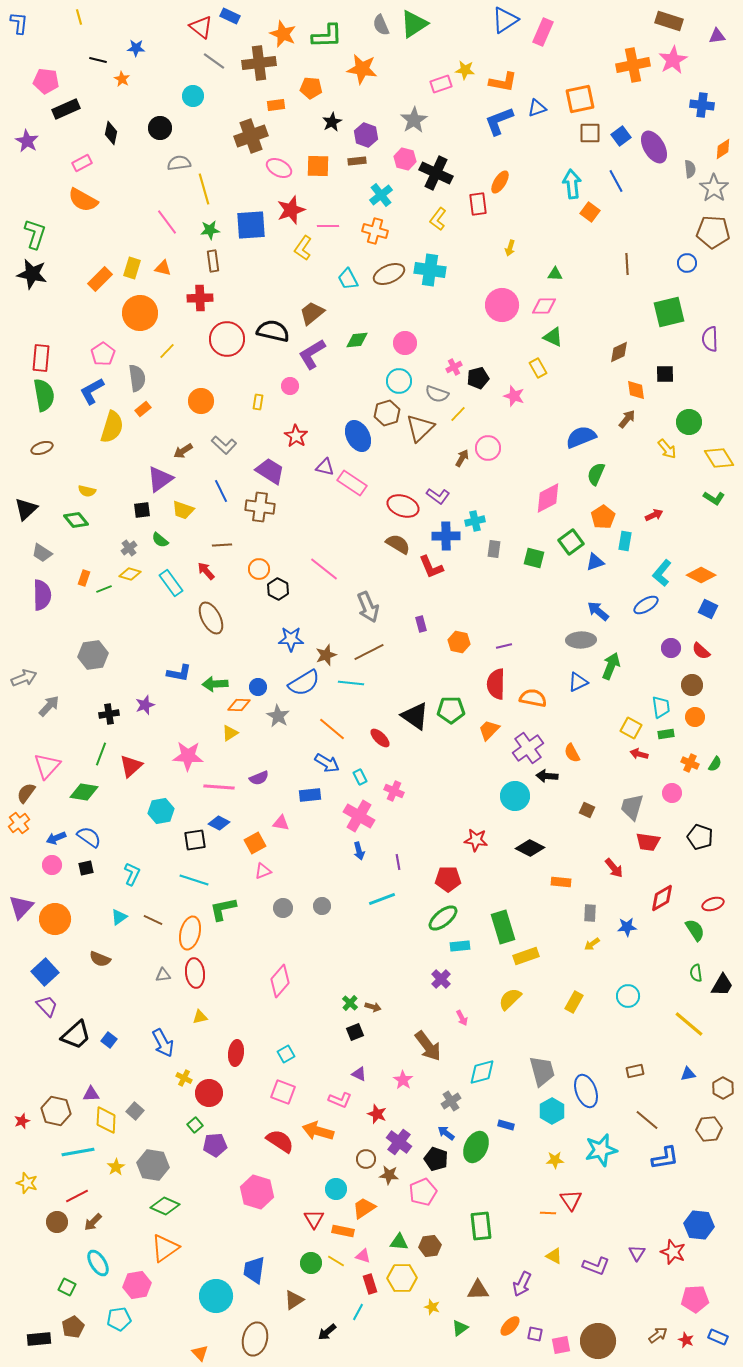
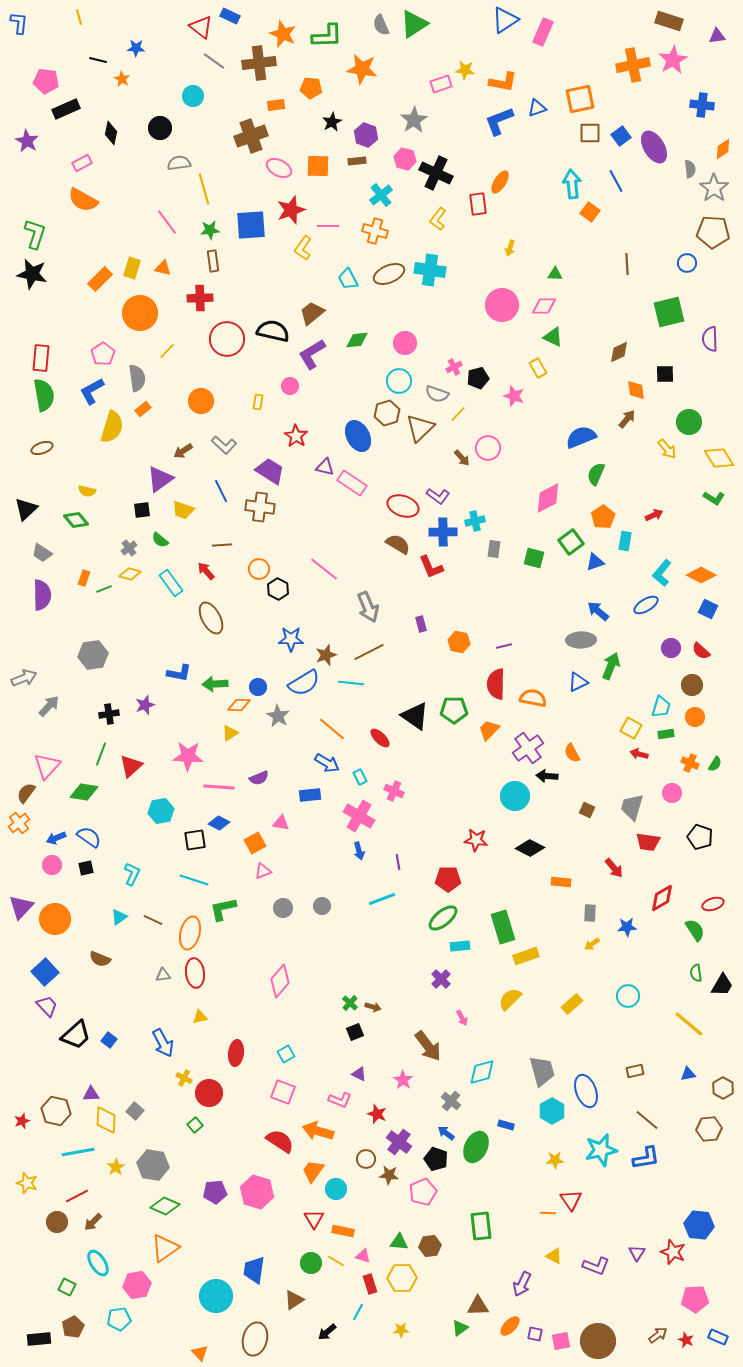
brown arrow at (462, 458): rotated 108 degrees clockwise
blue cross at (446, 536): moved 3 px left, 4 px up
cyan trapezoid at (661, 707): rotated 25 degrees clockwise
green pentagon at (451, 710): moved 3 px right
yellow rectangle at (574, 1002): moved 2 px left, 2 px down; rotated 20 degrees clockwise
gray cross at (451, 1101): rotated 18 degrees counterclockwise
purple pentagon at (215, 1145): moved 47 px down
blue L-shape at (665, 1158): moved 19 px left
orange trapezoid at (364, 1208): moved 51 px left, 37 px up; rotated 20 degrees counterclockwise
brown triangle at (478, 1290): moved 16 px down
yellow star at (432, 1307): moved 31 px left, 23 px down; rotated 21 degrees counterclockwise
pink square at (561, 1345): moved 4 px up
